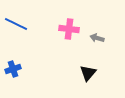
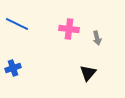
blue line: moved 1 px right
gray arrow: rotated 120 degrees counterclockwise
blue cross: moved 1 px up
